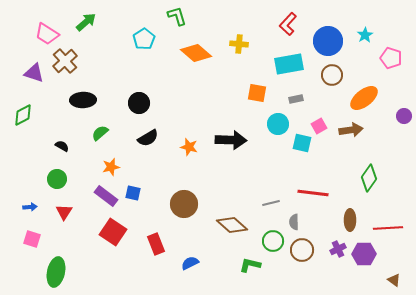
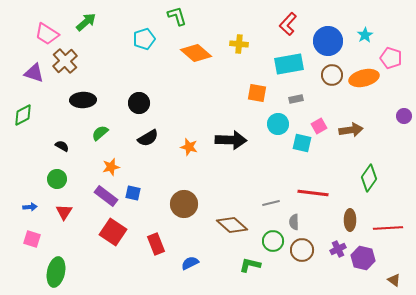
cyan pentagon at (144, 39): rotated 15 degrees clockwise
orange ellipse at (364, 98): moved 20 px up; rotated 24 degrees clockwise
purple hexagon at (364, 254): moved 1 px left, 4 px down; rotated 15 degrees clockwise
